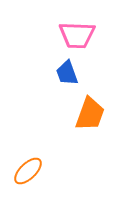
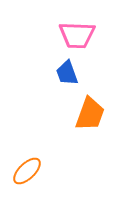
orange ellipse: moved 1 px left
